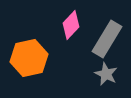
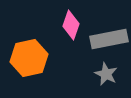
pink diamond: rotated 24 degrees counterclockwise
gray rectangle: moved 2 px right; rotated 48 degrees clockwise
